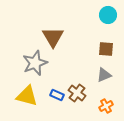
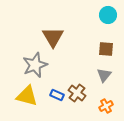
gray star: moved 2 px down
gray triangle: rotated 28 degrees counterclockwise
